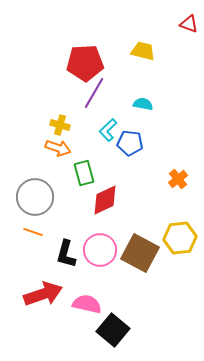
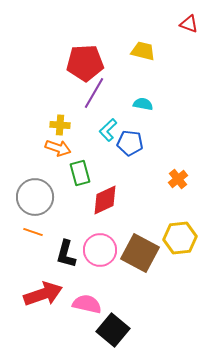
yellow cross: rotated 12 degrees counterclockwise
green rectangle: moved 4 px left
